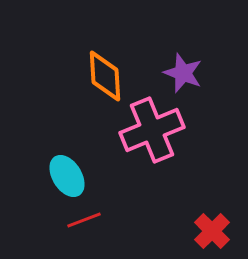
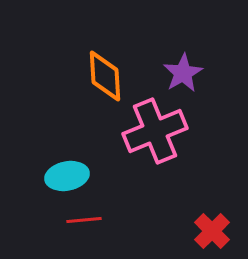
purple star: rotated 21 degrees clockwise
pink cross: moved 3 px right, 1 px down
cyan ellipse: rotated 69 degrees counterclockwise
red line: rotated 16 degrees clockwise
